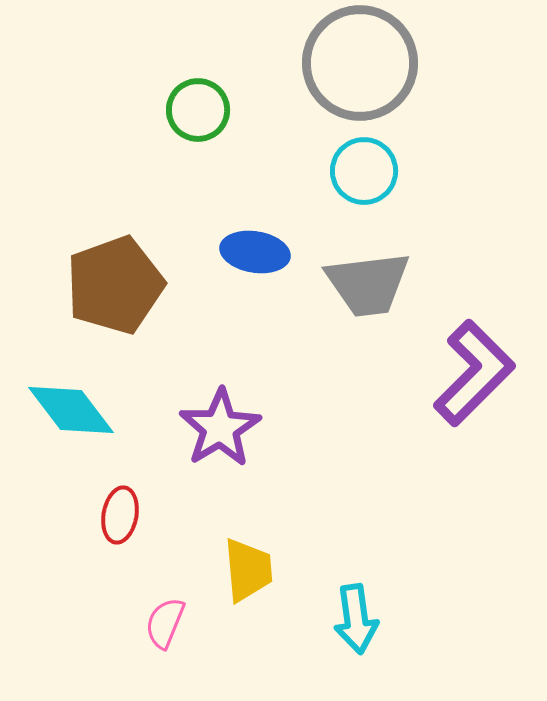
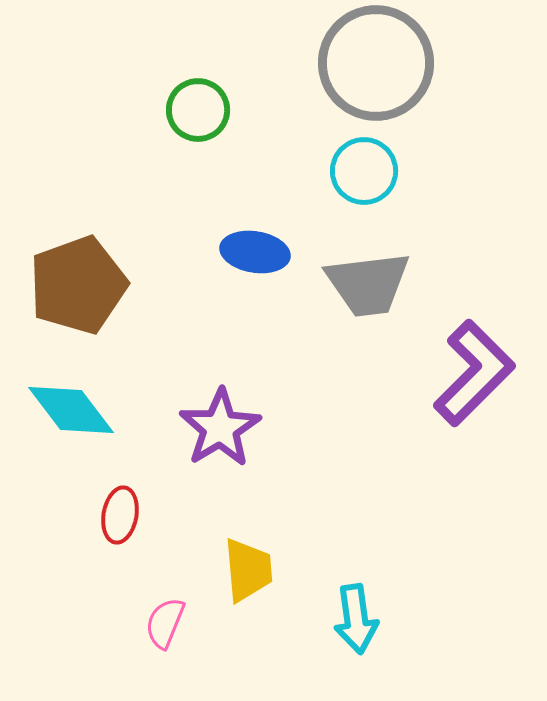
gray circle: moved 16 px right
brown pentagon: moved 37 px left
